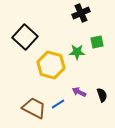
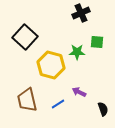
green square: rotated 16 degrees clockwise
black semicircle: moved 1 px right, 14 px down
brown trapezoid: moved 7 px left, 8 px up; rotated 130 degrees counterclockwise
